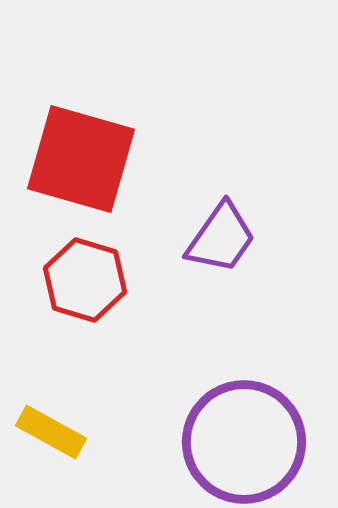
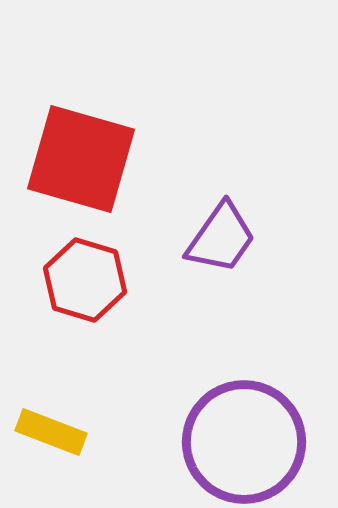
yellow rectangle: rotated 8 degrees counterclockwise
